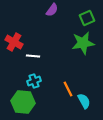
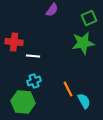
green square: moved 2 px right
red cross: rotated 24 degrees counterclockwise
